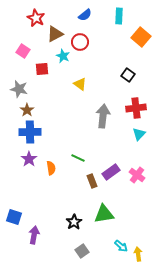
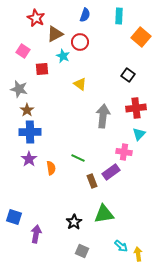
blue semicircle: rotated 32 degrees counterclockwise
pink cross: moved 13 px left, 23 px up; rotated 28 degrees counterclockwise
purple arrow: moved 2 px right, 1 px up
gray square: rotated 32 degrees counterclockwise
